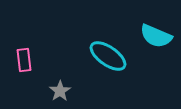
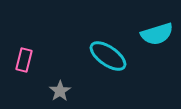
cyan semicircle: moved 1 px right, 2 px up; rotated 40 degrees counterclockwise
pink rectangle: rotated 20 degrees clockwise
